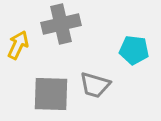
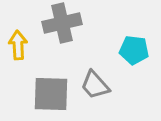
gray cross: moved 1 px right, 1 px up
yellow arrow: rotated 28 degrees counterclockwise
gray trapezoid: rotated 32 degrees clockwise
